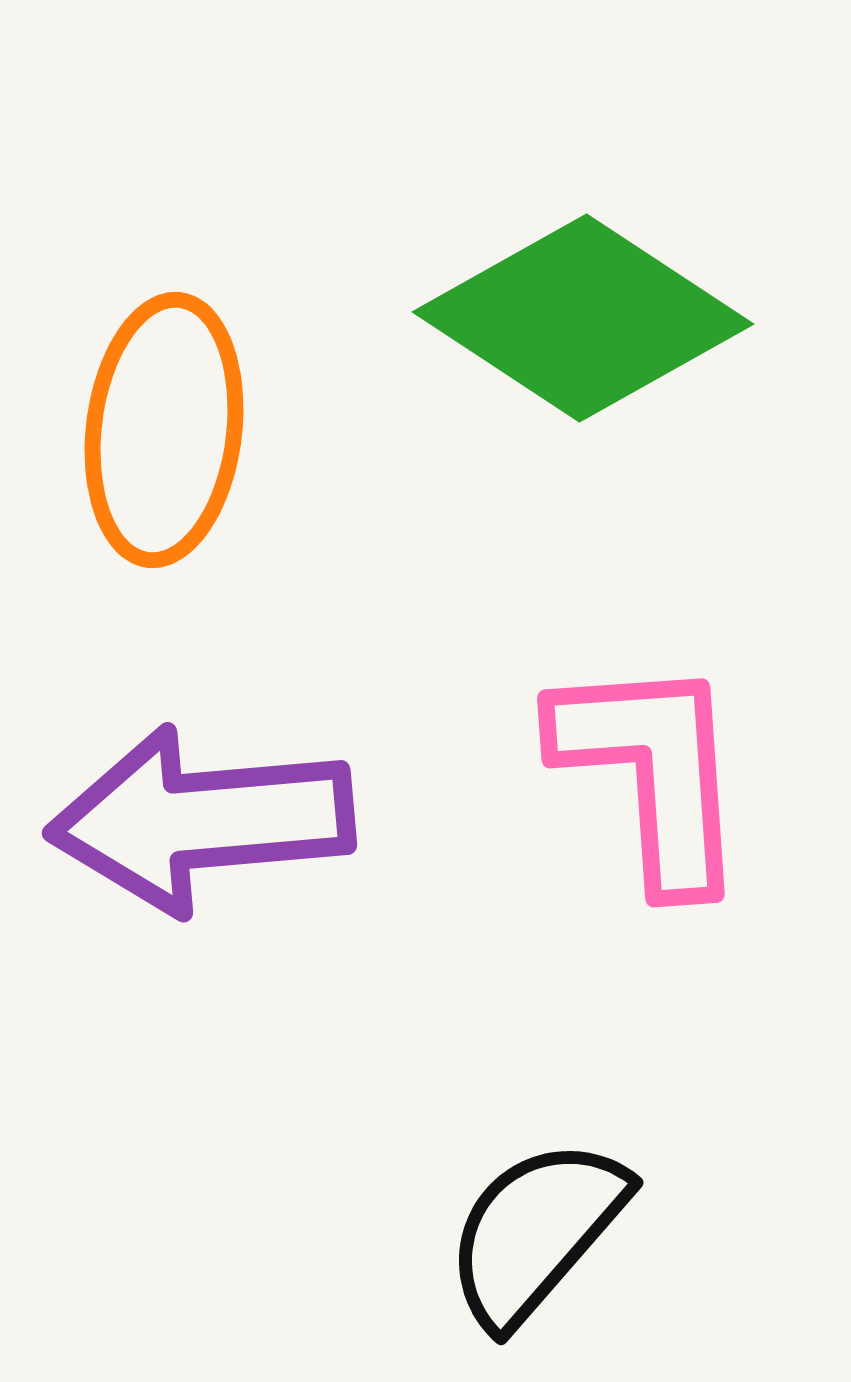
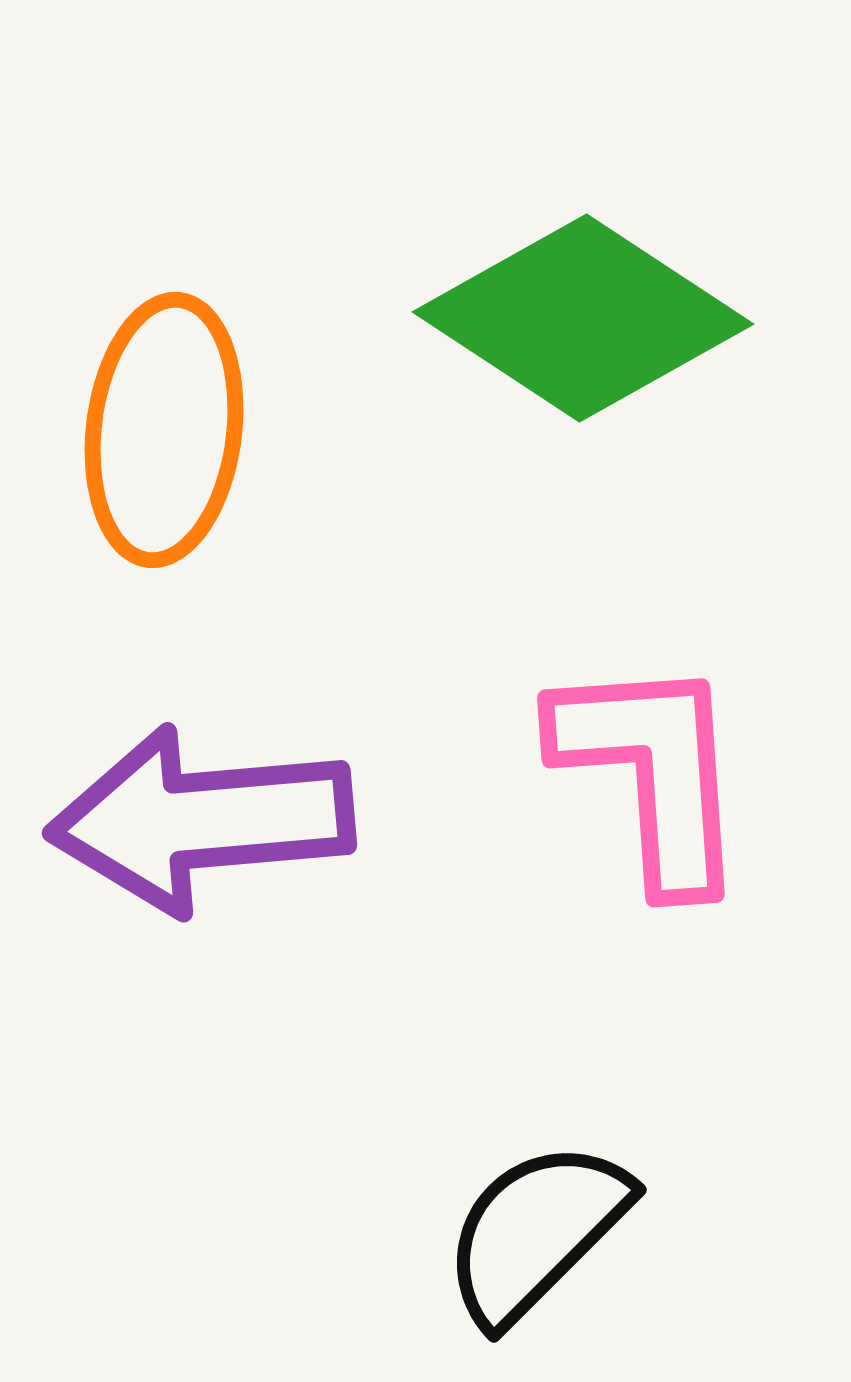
black semicircle: rotated 4 degrees clockwise
